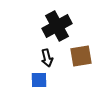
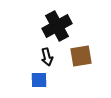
black arrow: moved 1 px up
